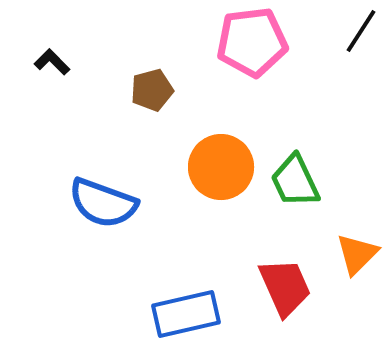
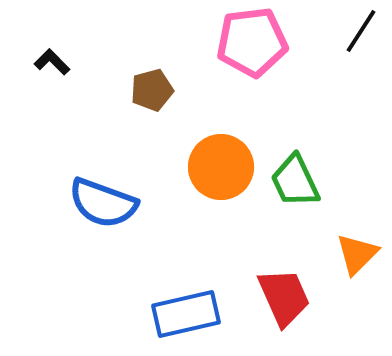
red trapezoid: moved 1 px left, 10 px down
